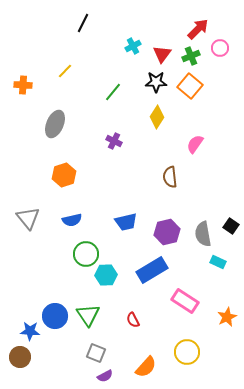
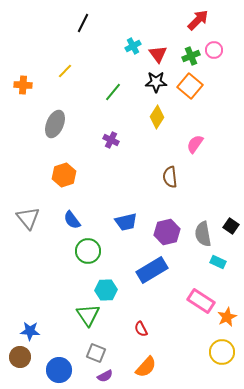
red arrow: moved 9 px up
pink circle: moved 6 px left, 2 px down
red triangle: moved 4 px left; rotated 12 degrees counterclockwise
purple cross: moved 3 px left, 1 px up
blue semicircle: rotated 66 degrees clockwise
green circle: moved 2 px right, 3 px up
cyan hexagon: moved 15 px down
pink rectangle: moved 16 px right
blue circle: moved 4 px right, 54 px down
red semicircle: moved 8 px right, 9 px down
yellow circle: moved 35 px right
